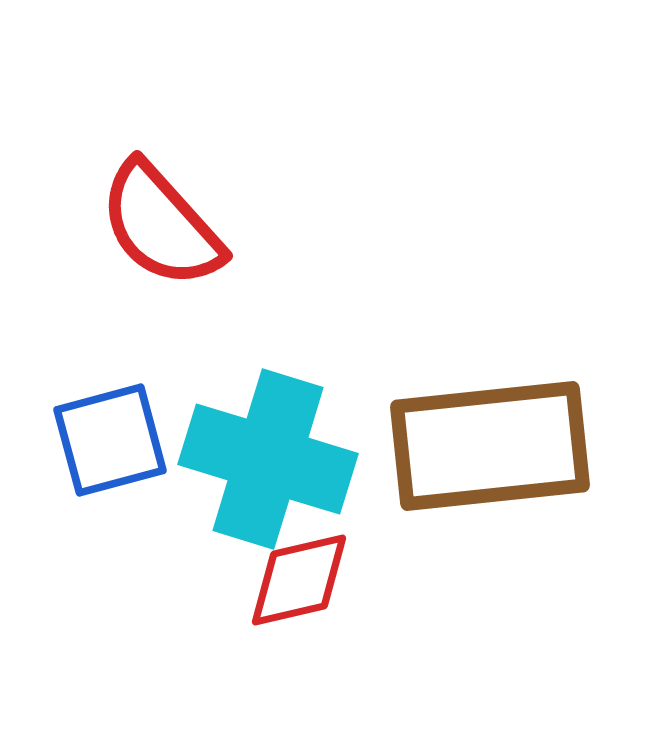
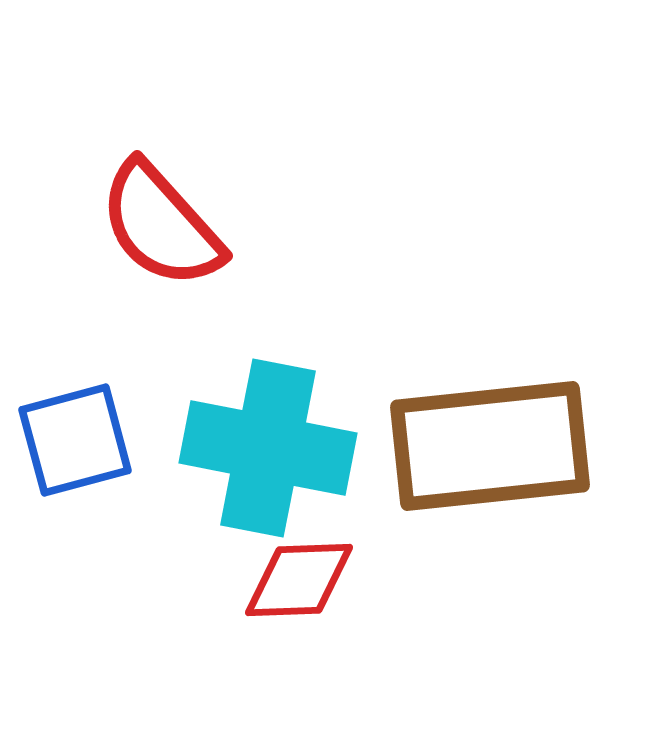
blue square: moved 35 px left
cyan cross: moved 11 px up; rotated 6 degrees counterclockwise
red diamond: rotated 11 degrees clockwise
